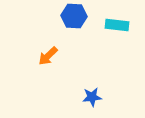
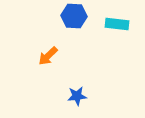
cyan rectangle: moved 1 px up
blue star: moved 15 px left, 1 px up
